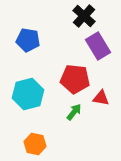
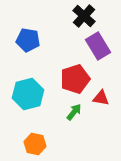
red pentagon: rotated 24 degrees counterclockwise
